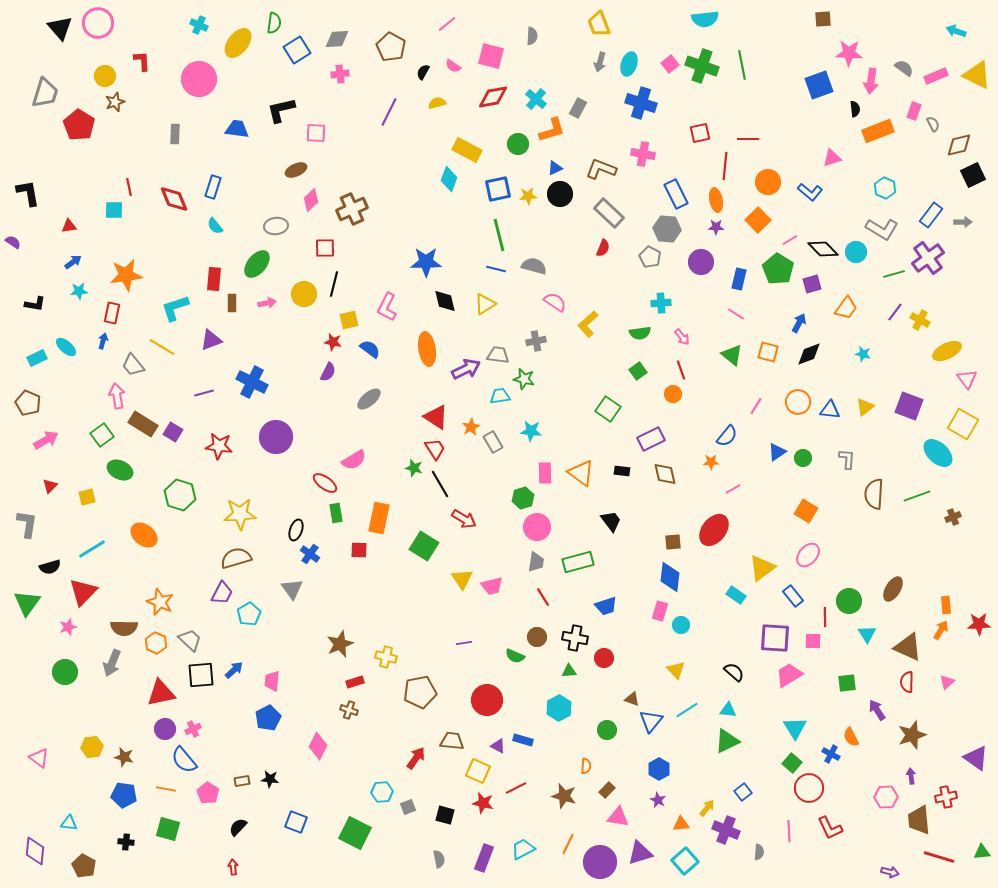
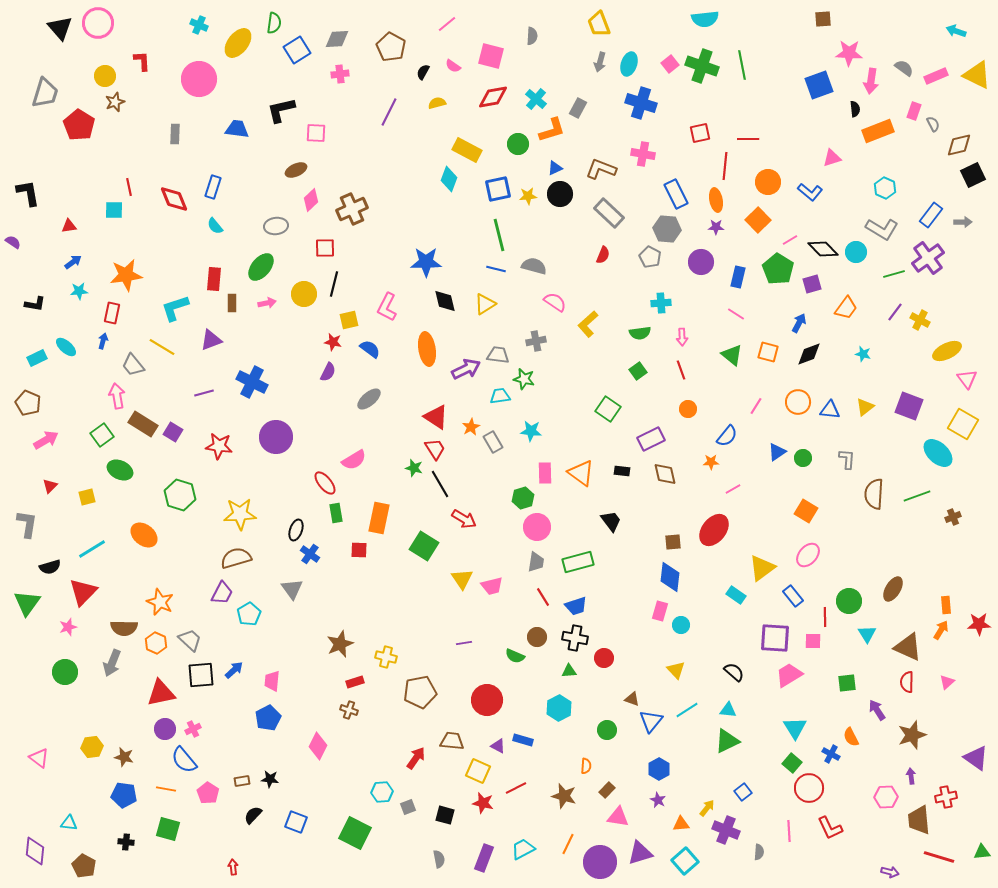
red semicircle at (603, 248): moved 7 px down
green ellipse at (257, 264): moved 4 px right, 3 px down
blue rectangle at (739, 279): moved 1 px left, 2 px up
pink arrow at (682, 337): rotated 36 degrees clockwise
orange circle at (673, 394): moved 15 px right, 15 px down
red ellipse at (325, 483): rotated 15 degrees clockwise
blue trapezoid at (606, 606): moved 30 px left
black semicircle at (238, 827): moved 15 px right, 12 px up
